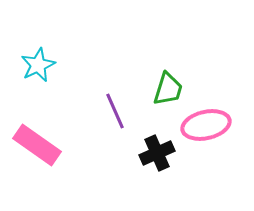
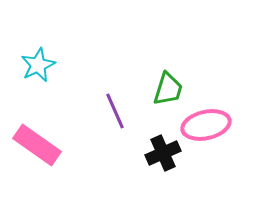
black cross: moved 6 px right
